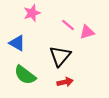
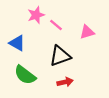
pink star: moved 4 px right, 2 px down
pink line: moved 12 px left
black triangle: rotated 30 degrees clockwise
